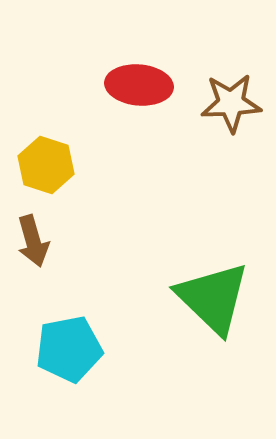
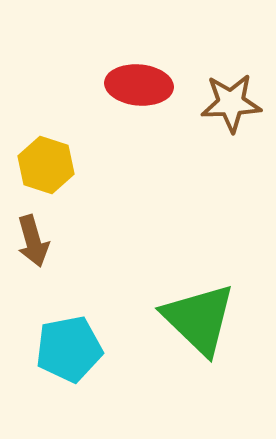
green triangle: moved 14 px left, 21 px down
